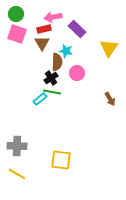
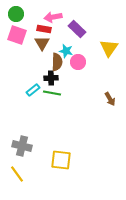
red rectangle: rotated 24 degrees clockwise
pink square: moved 1 px down
pink circle: moved 1 px right, 11 px up
black cross: rotated 32 degrees clockwise
green line: moved 1 px down
cyan rectangle: moved 7 px left, 9 px up
gray cross: moved 5 px right; rotated 12 degrees clockwise
yellow line: rotated 24 degrees clockwise
